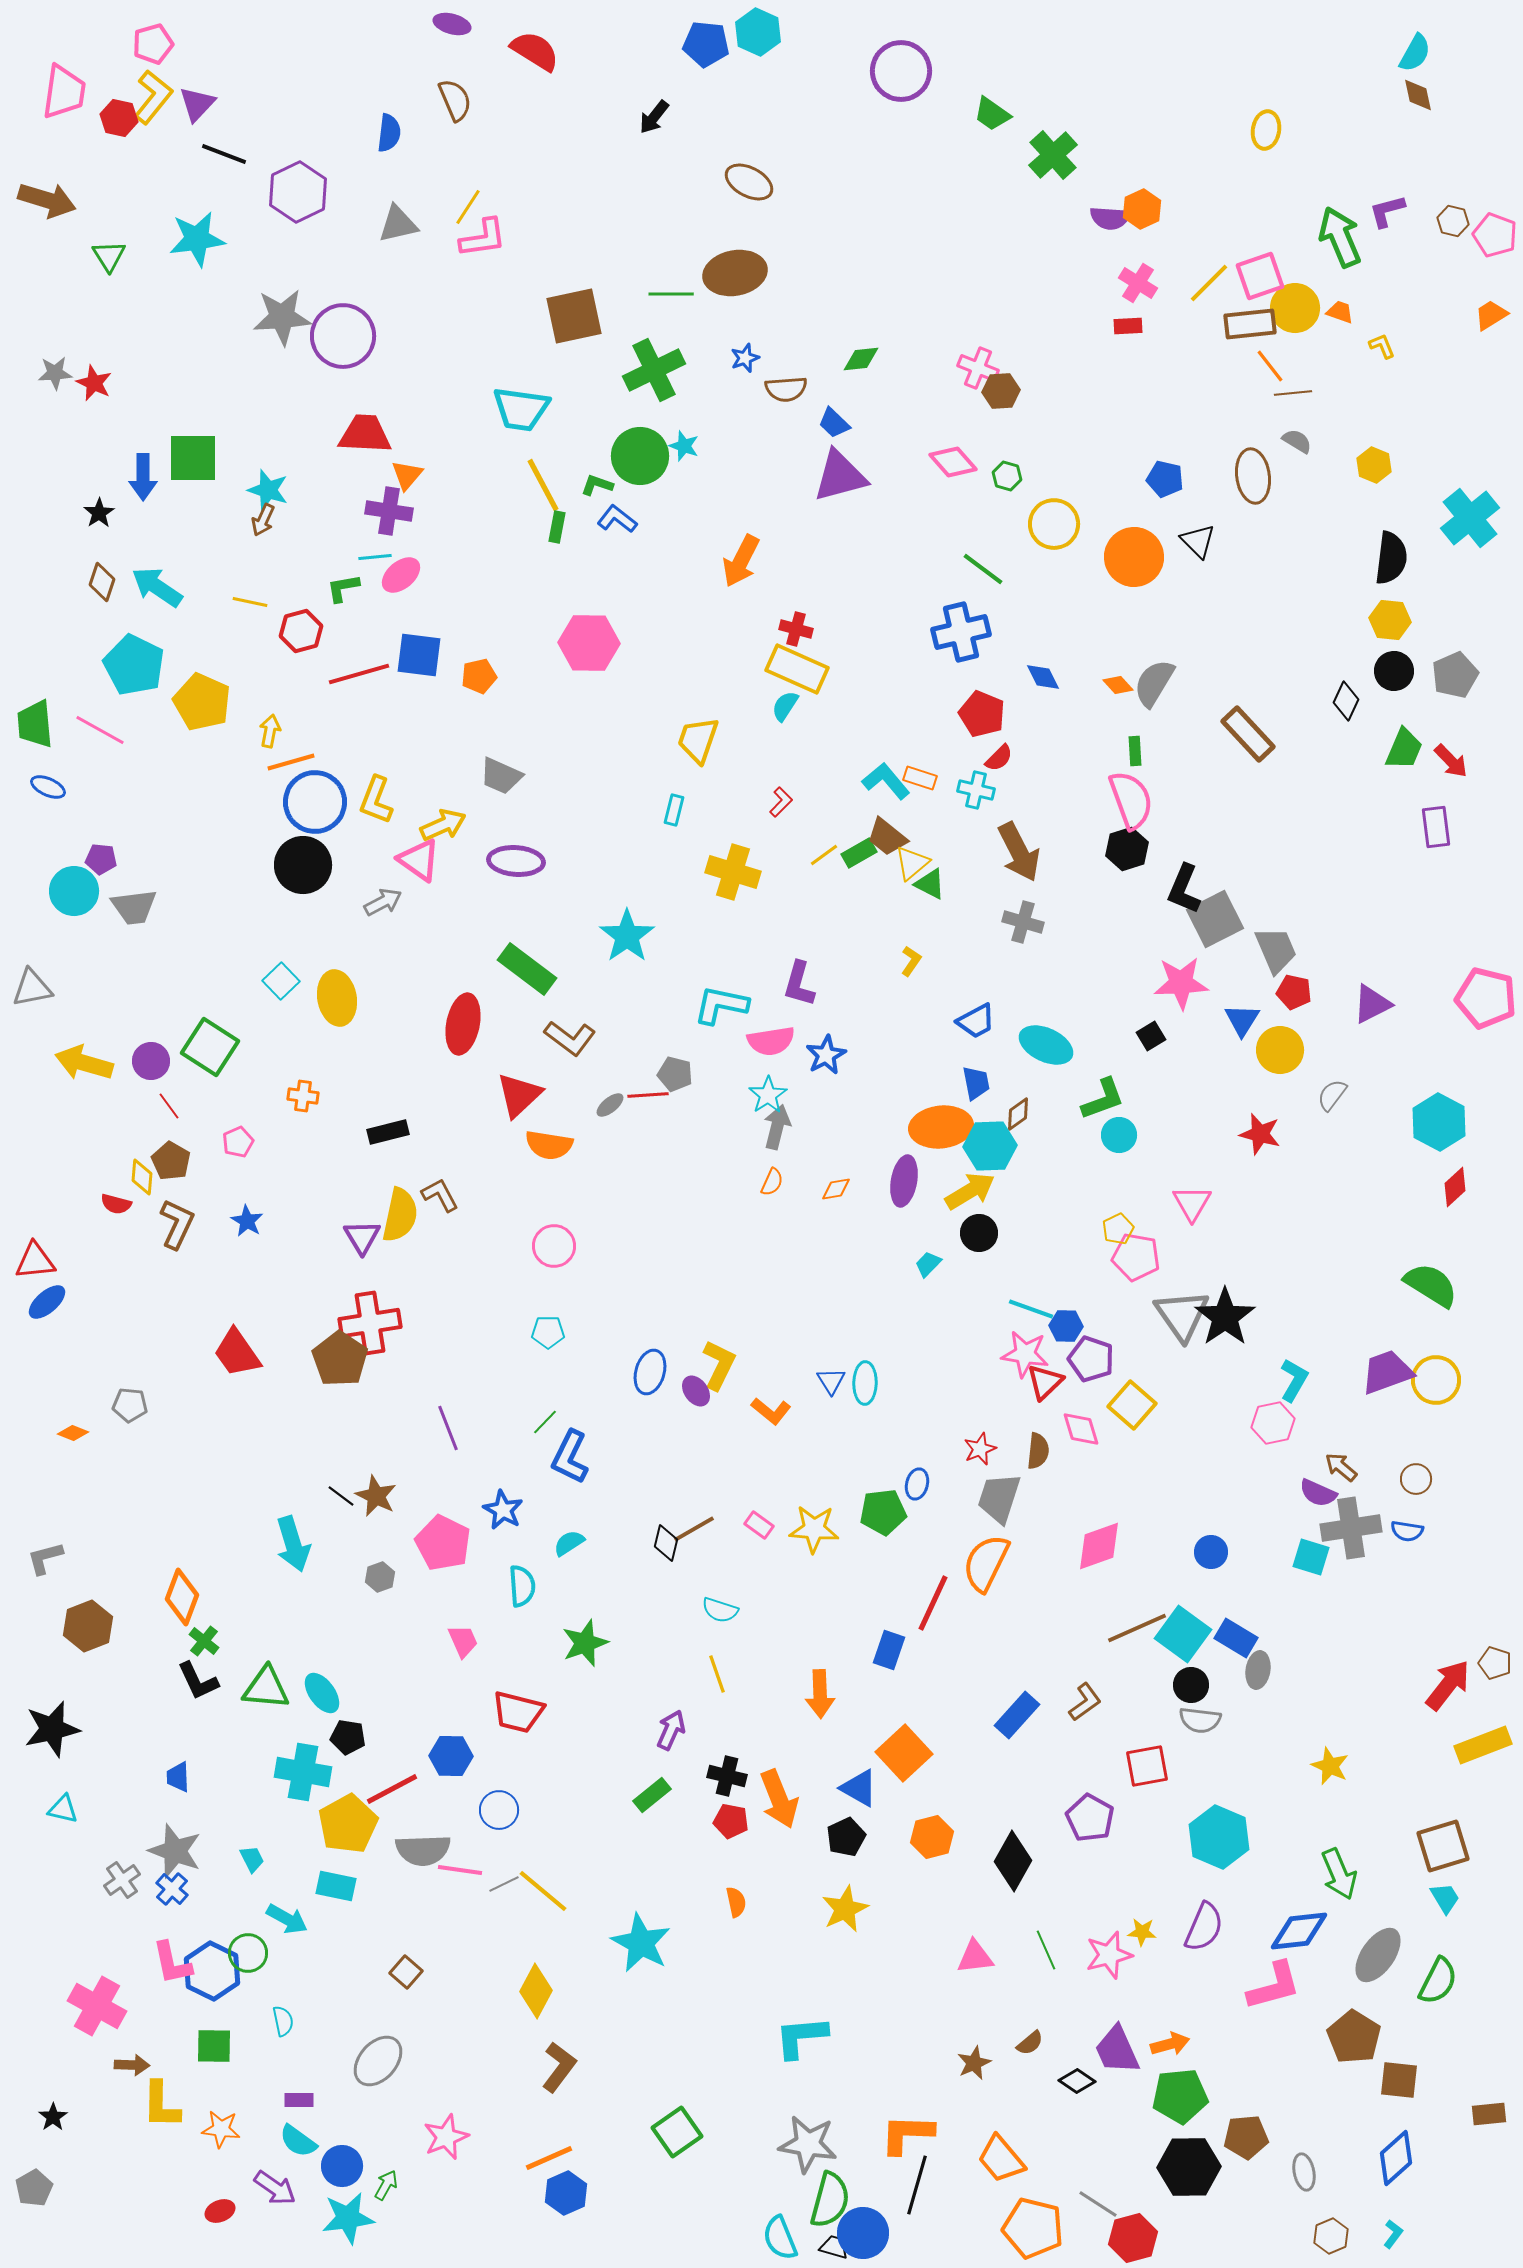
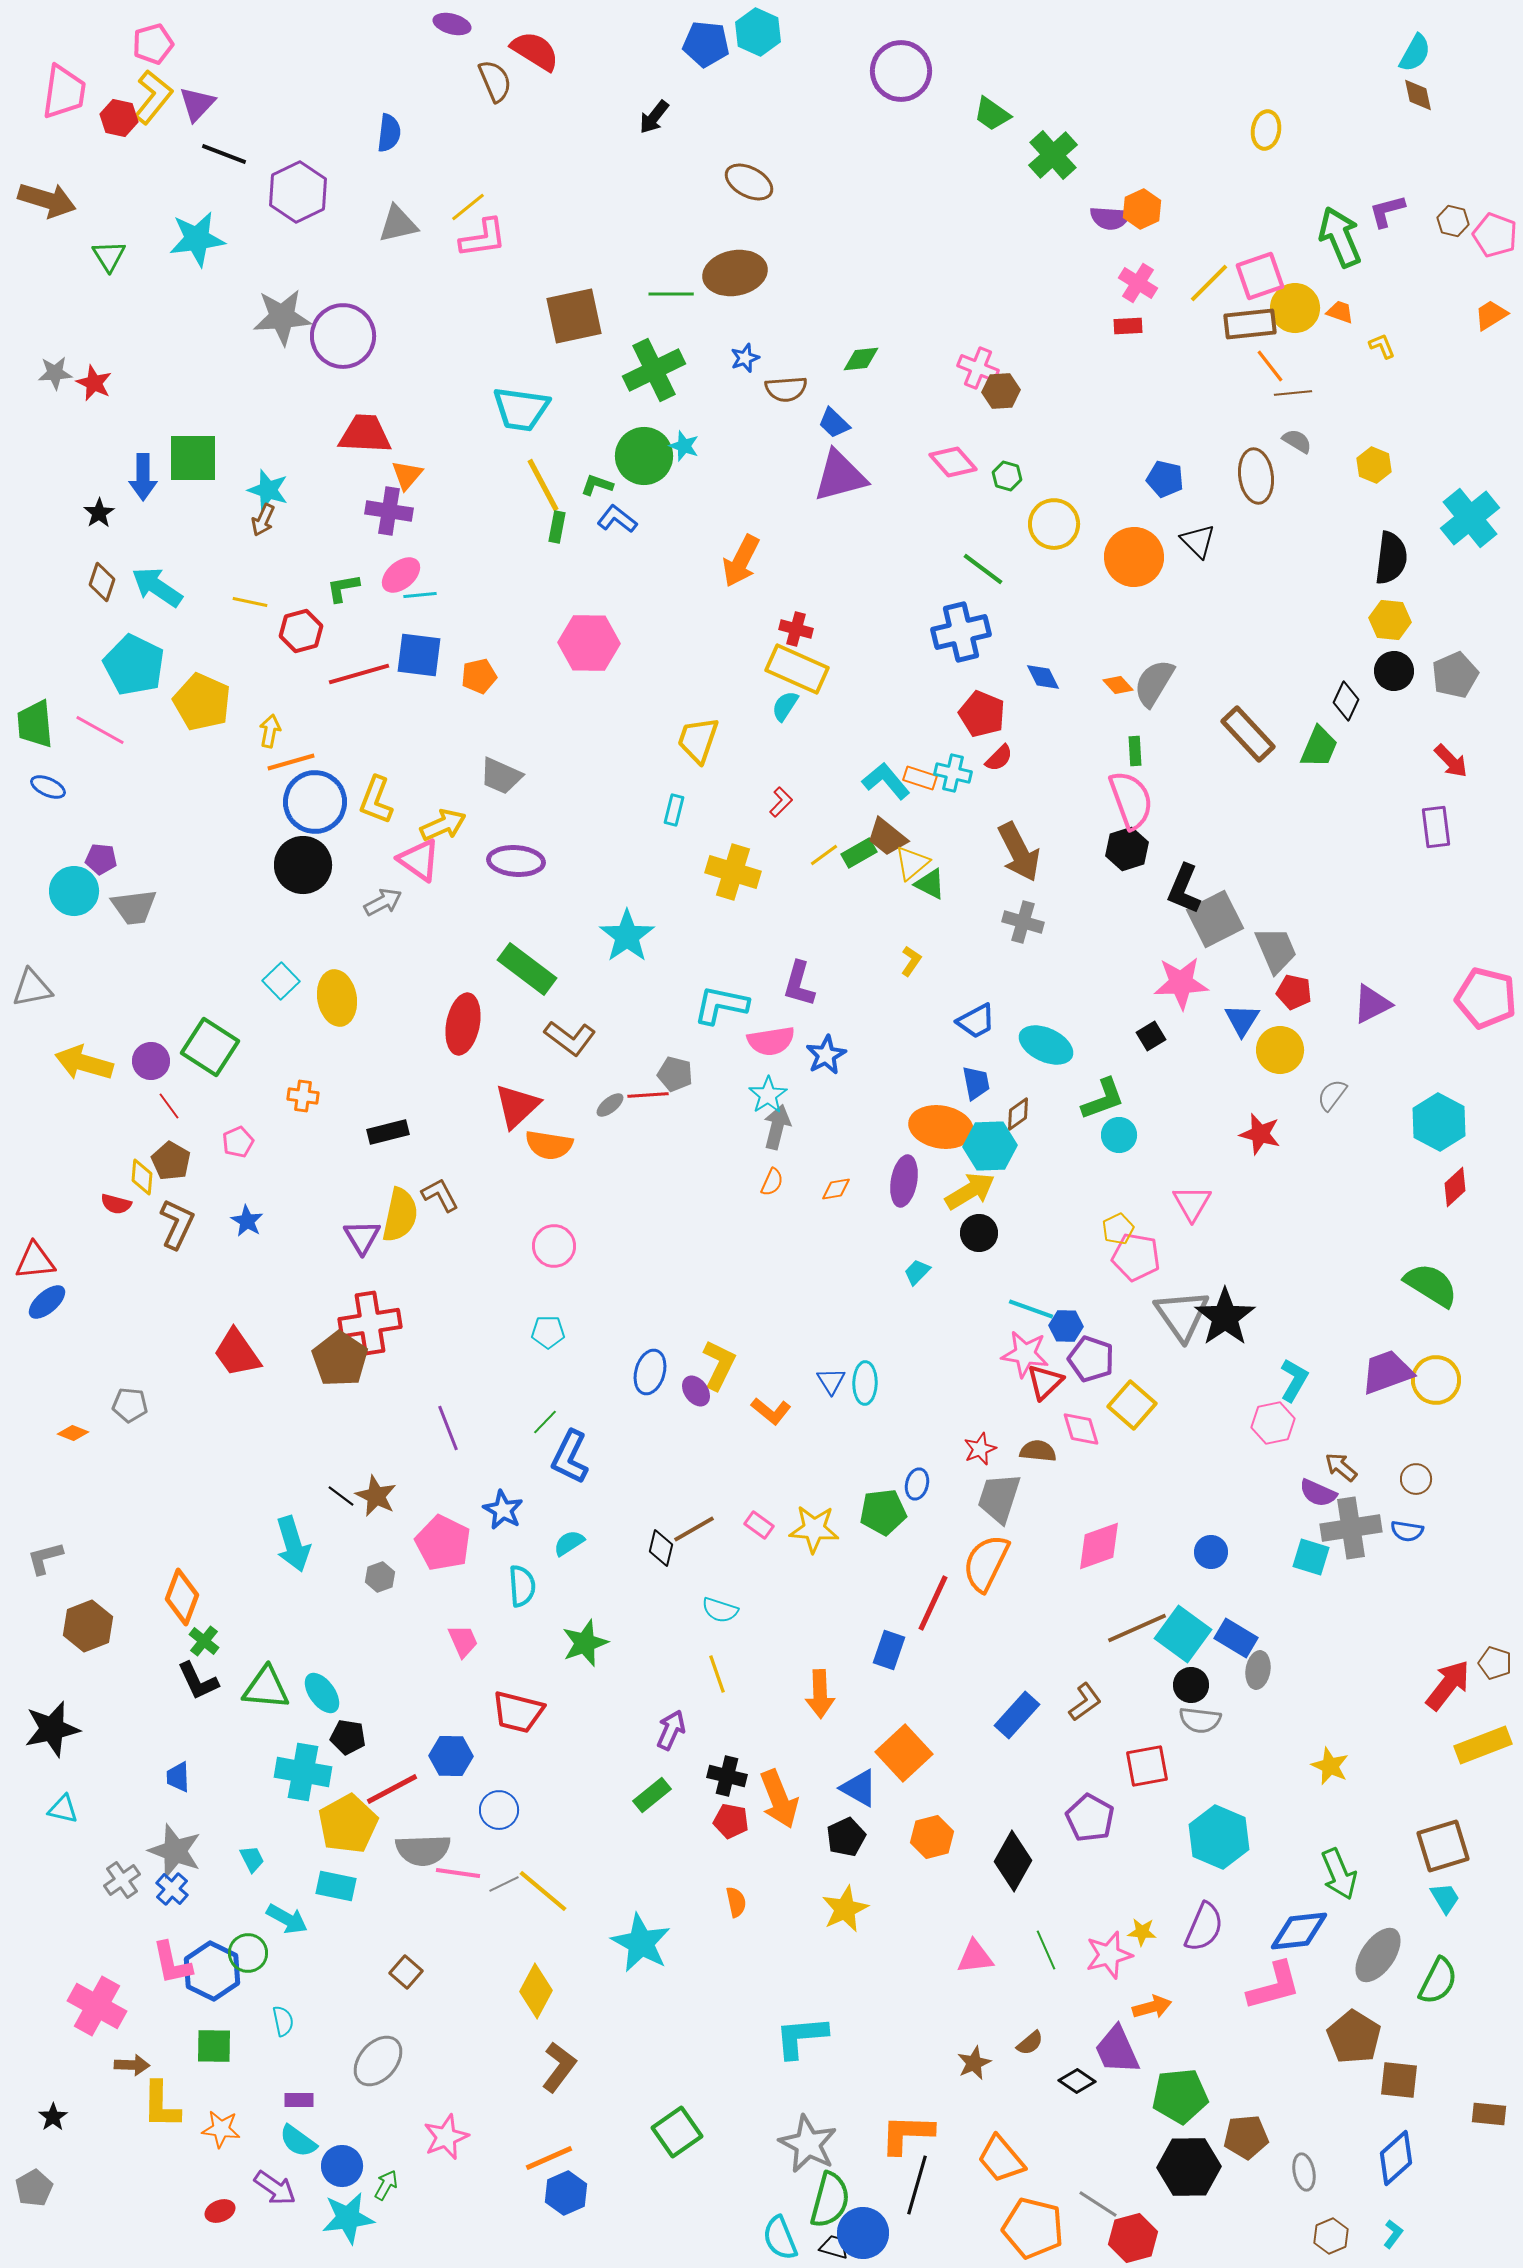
brown semicircle at (455, 100): moved 40 px right, 19 px up
yellow line at (468, 207): rotated 18 degrees clockwise
green circle at (640, 456): moved 4 px right
brown ellipse at (1253, 476): moved 3 px right
cyan line at (375, 557): moved 45 px right, 38 px down
green trapezoid at (1404, 749): moved 85 px left, 2 px up
cyan cross at (976, 790): moved 23 px left, 17 px up
red triangle at (519, 1095): moved 2 px left, 11 px down
orange ellipse at (941, 1127): rotated 16 degrees clockwise
cyan trapezoid at (928, 1264): moved 11 px left, 8 px down
brown semicircle at (1038, 1451): rotated 90 degrees counterclockwise
black diamond at (666, 1543): moved 5 px left, 5 px down
pink line at (460, 1870): moved 2 px left, 3 px down
orange arrow at (1170, 2044): moved 18 px left, 37 px up
brown rectangle at (1489, 2114): rotated 12 degrees clockwise
gray star at (808, 2144): rotated 18 degrees clockwise
